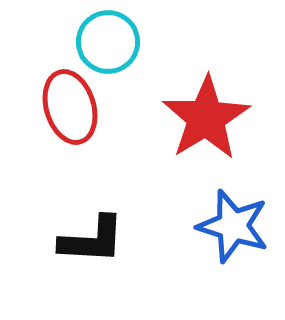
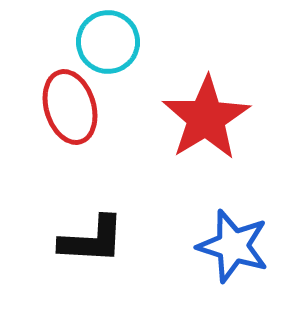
blue star: moved 20 px down
